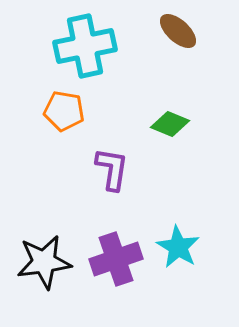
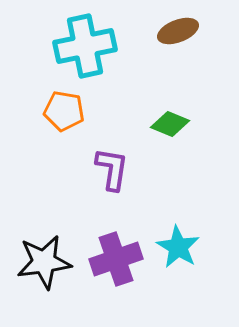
brown ellipse: rotated 63 degrees counterclockwise
